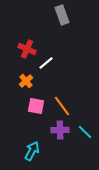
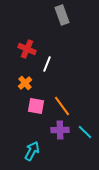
white line: moved 1 px right, 1 px down; rotated 28 degrees counterclockwise
orange cross: moved 1 px left, 2 px down
